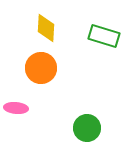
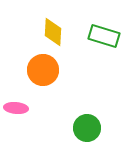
yellow diamond: moved 7 px right, 4 px down
orange circle: moved 2 px right, 2 px down
